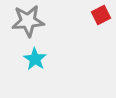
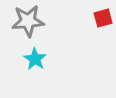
red square: moved 2 px right, 3 px down; rotated 12 degrees clockwise
